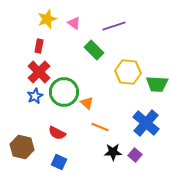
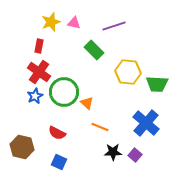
yellow star: moved 4 px right, 3 px down
pink triangle: rotated 24 degrees counterclockwise
red cross: rotated 10 degrees counterclockwise
